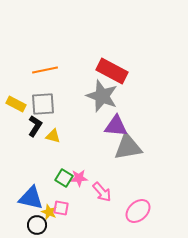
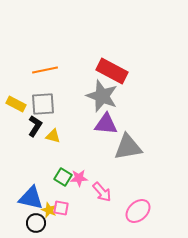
purple triangle: moved 10 px left, 2 px up
green square: moved 1 px left, 1 px up
yellow star: moved 2 px up
black circle: moved 1 px left, 2 px up
